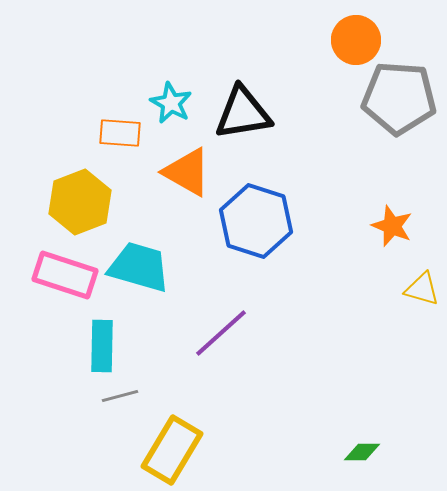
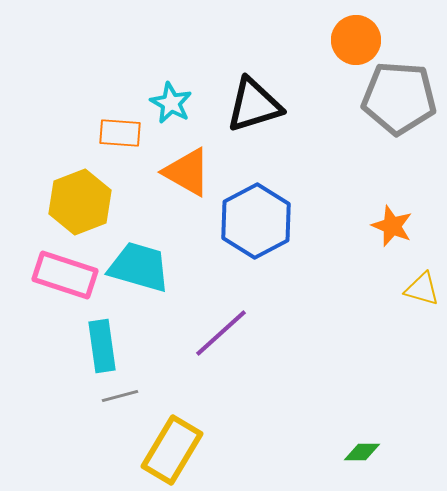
black triangle: moved 11 px right, 8 px up; rotated 8 degrees counterclockwise
blue hexagon: rotated 14 degrees clockwise
cyan rectangle: rotated 9 degrees counterclockwise
